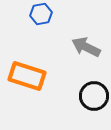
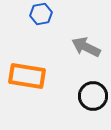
orange rectangle: rotated 9 degrees counterclockwise
black circle: moved 1 px left
